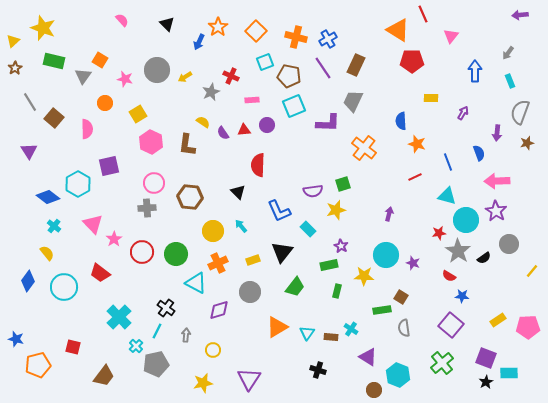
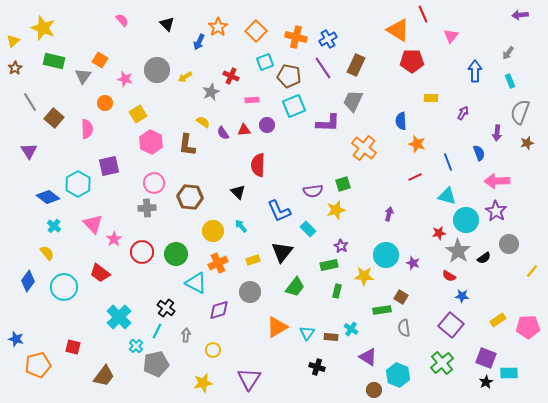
black cross at (318, 370): moved 1 px left, 3 px up
